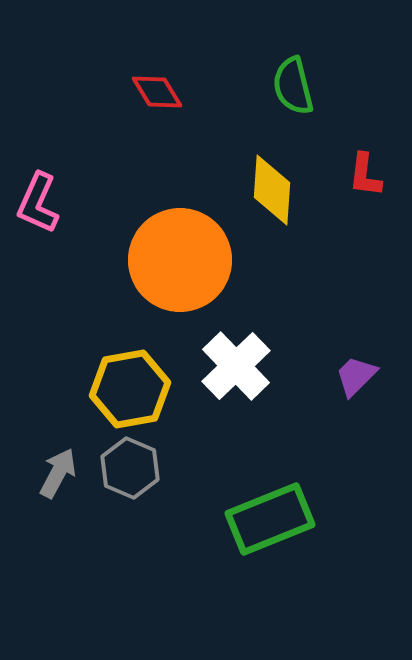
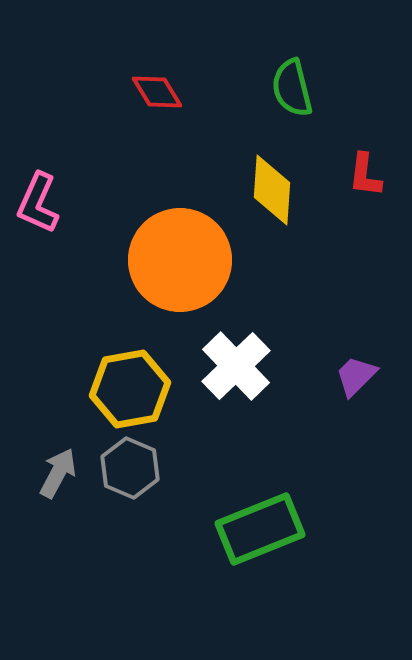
green semicircle: moved 1 px left, 2 px down
green rectangle: moved 10 px left, 10 px down
